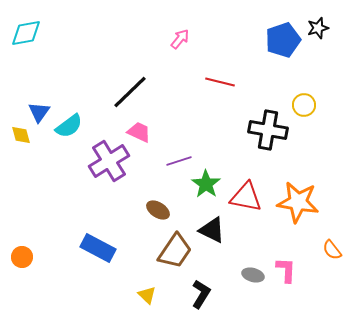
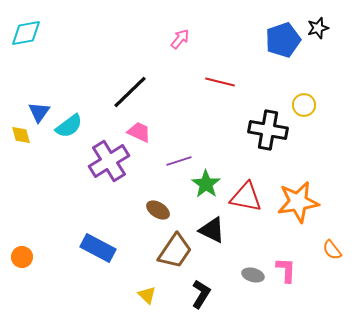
orange star: rotated 18 degrees counterclockwise
